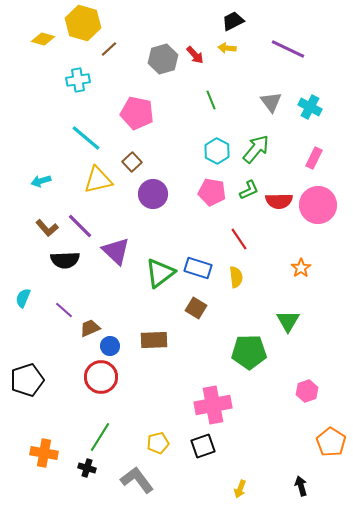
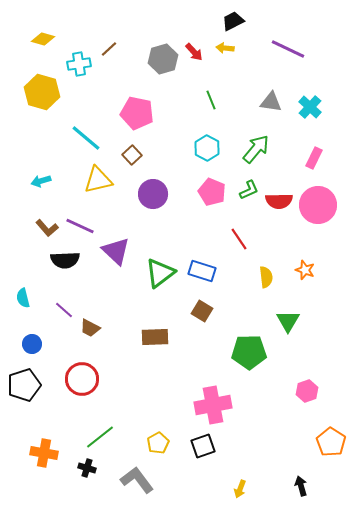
yellow hexagon at (83, 23): moved 41 px left, 69 px down
yellow arrow at (227, 48): moved 2 px left
red arrow at (195, 55): moved 1 px left, 3 px up
cyan cross at (78, 80): moved 1 px right, 16 px up
gray triangle at (271, 102): rotated 45 degrees counterclockwise
cyan cross at (310, 107): rotated 15 degrees clockwise
cyan hexagon at (217, 151): moved 10 px left, 3 px up
brown square at (132, 162): moved 7 px up
pink pentagon at (212, 192): rotated 12 degrees clockwise
purple line at (80, 226): rotated 20 degrees counterclockwise
blue rectangle at (198, 268): moved 4 px right, 3 px down
orange star at (301, 268): moved 4 px right, 2 px down; rotated 18 degrees counterclockwise
yellow semicircle at (236, 277): moved 30 px right
cyan semicircle at (23, 298): rotated 36 degrees counterclockwise
brown square at (196, 308): moved 6 px right, 3 px down
brown trapezoid at (90, 328): rotated 130 degrees counterclockwise
brown rectangle at (154, 340): moved 1 px right, 3 px up
blue circle at (110, 346): moved 78 px left, 2 px up
red circle at (101, 377): moved 19 px left, 2 px down
black pentagon at (27, 380): moved 3 px left, 5 px down
green line at (100, 437): rotated 20 degrees clockwise
yellow pentagon at (158, 443): rotated 15 degrees counterclockwise
